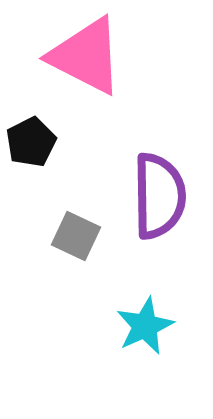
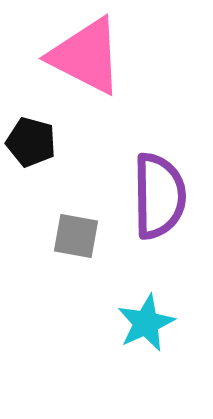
black pentagon: rotated 30 degrees counterclockwise
gray square: rotated 15 degrees counterclockwise
cyan star: moved 1 px right, 3 px up
